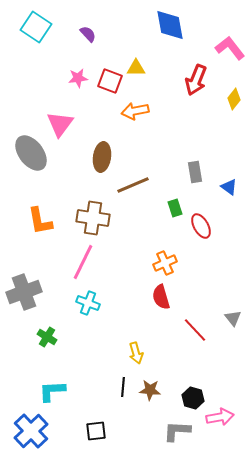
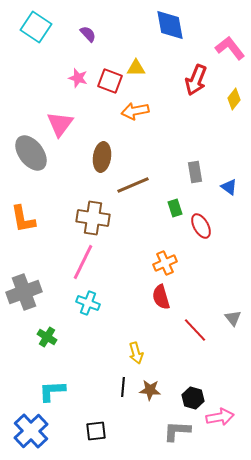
pink star: rotated 24 degrees clockwise
orange L-shape: moved 17 px left, 2 px up
